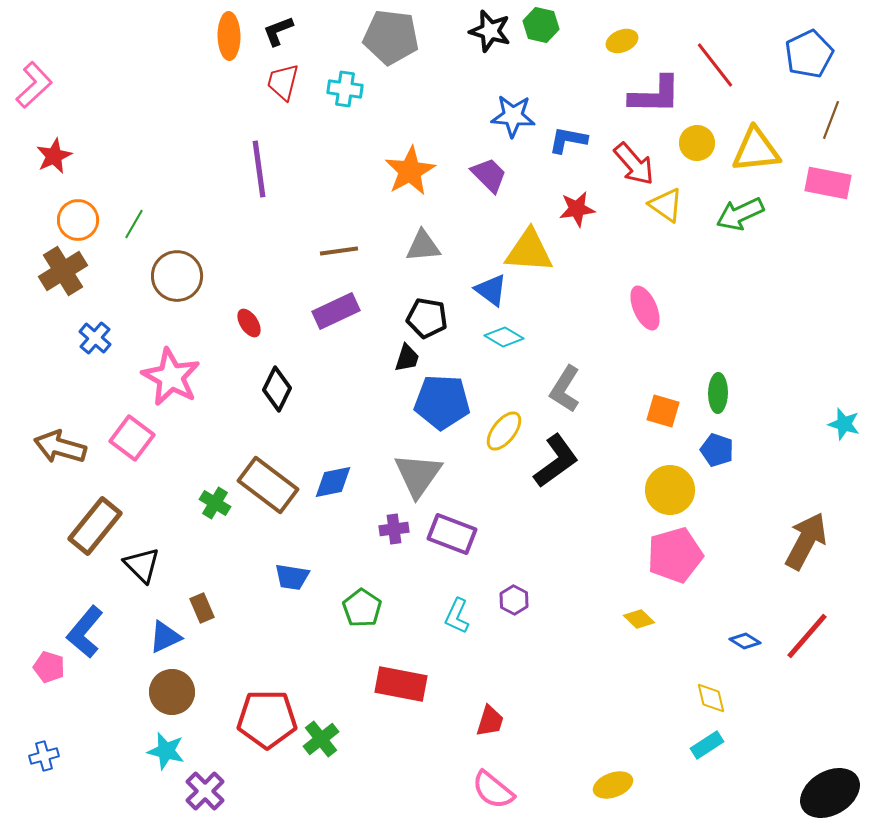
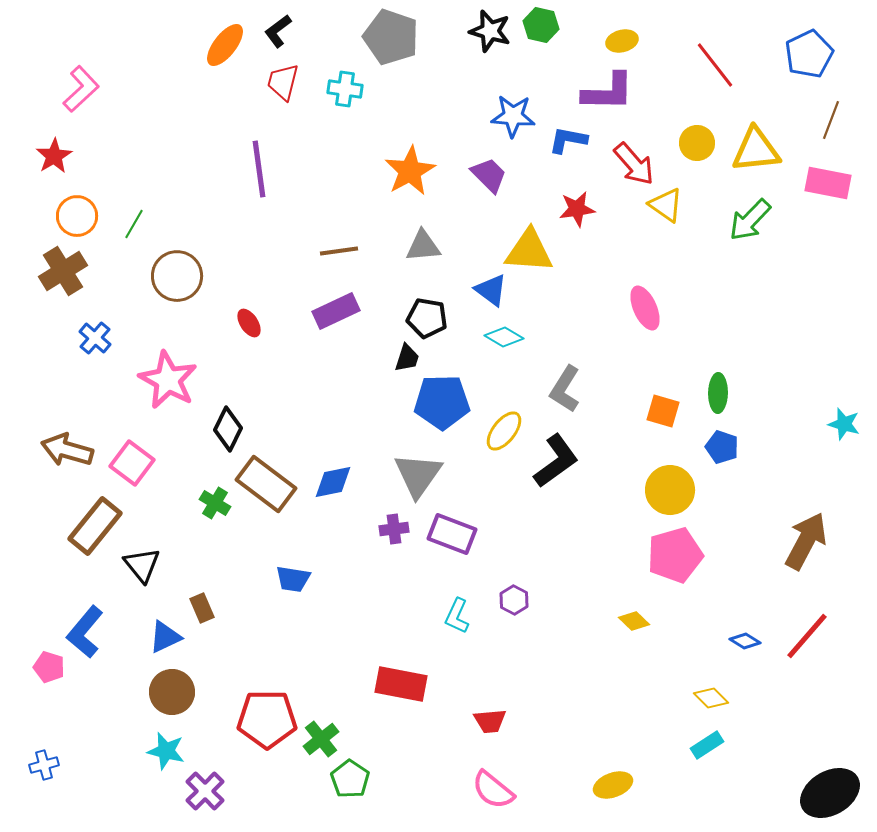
black L-shape at (278, 31): rotated 16 degrees counterclockwise
orange ellipse at (229, 36): moved 4 px left, 9 px down; rotated 39 degrees clockwise
gray pentagon at (391, 37): rotated 12 degrees clockwise
yellow ellipse at (622, 41): rotated 8 degrees clockwise
pink L-shape at (34, 85): moved 47 px right, 4 px down
purple L-shape at (655, 95): moved 47 px left, 3 px up
red star at (54, 156): rotated 6 degrees counterclockwise
green arrow at (740, 214): moved 10 px right, 6 px down; rotated 21 degrees counterclockwise
orange circle at (78, 220): moved 1 px left, 4 px up
pink star at (171, 377): moved 3 px left, 3 px down
black diamond at (277, 389): moved 49 px left, 40 px down
blue pentagon at (442, 402): rotated 4 degrees counterclockwise
pink square at (132, 438): moved 25 px down
brown arrow at (60, 447): moved 7 px right, 3 px down
blue pentagon at (717, 450): moved 5 px right, 3 px up
brown rectangle at (268, 485): moved 2 px left, 1 px up
black triangle at (142, 565): rotated 6 degrees clockwise
blue trapezoid at (292, 577): moved 1 px right, 2 px down
green pentagon at (362, 608): moved 12 px left, 171 px down
yellow diamond at (639, 619): moved 5 px left, 2 px down
yellow diamond at (711, 698): rotated 32 degrees counterclockwise
red trapezoid at (490, 721): rotated 68 degrees clockwise
blue cross at (44, 756): moved 9 px down
